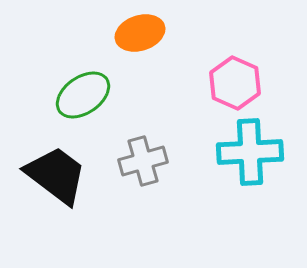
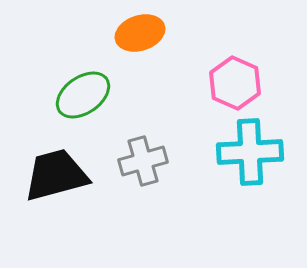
black trapezoid: rotated 52 degrees counterclockwise
